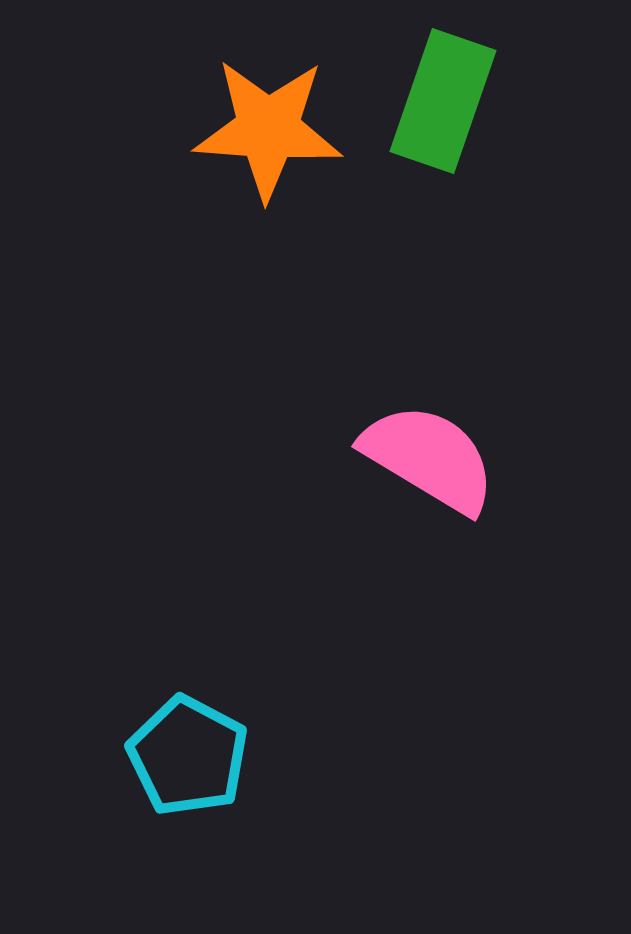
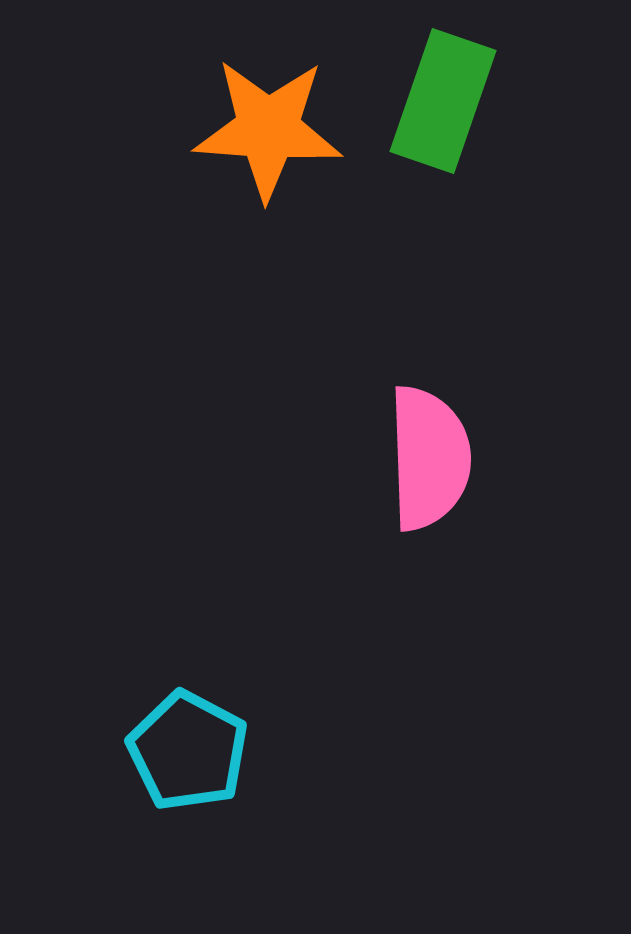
pink semicircle: rotated 57 degrees clockwise
cyan pentagon: moved 5 px up
